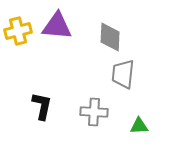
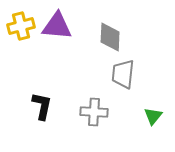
yellow cross: moved 3 px right, 5 px up
green triangle: moved 14 px right, 10 px up; rotated 48 degrees counterclockwise
